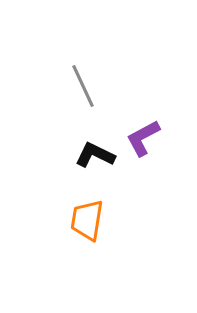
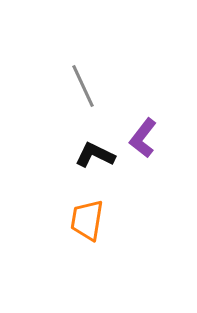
purple L-shape: rotated 24 degrees counterclockwise
